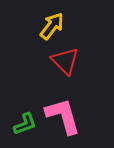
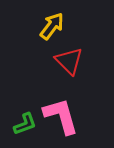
red triangle: moved 4 px right
pink L-shape: moved 2 px left
